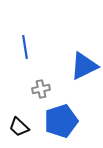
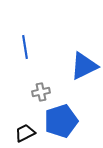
gray cross: moved 3 px down
black trapezoid: moved 6 px right, 6 px down; rotated 110 degrees clockwise
